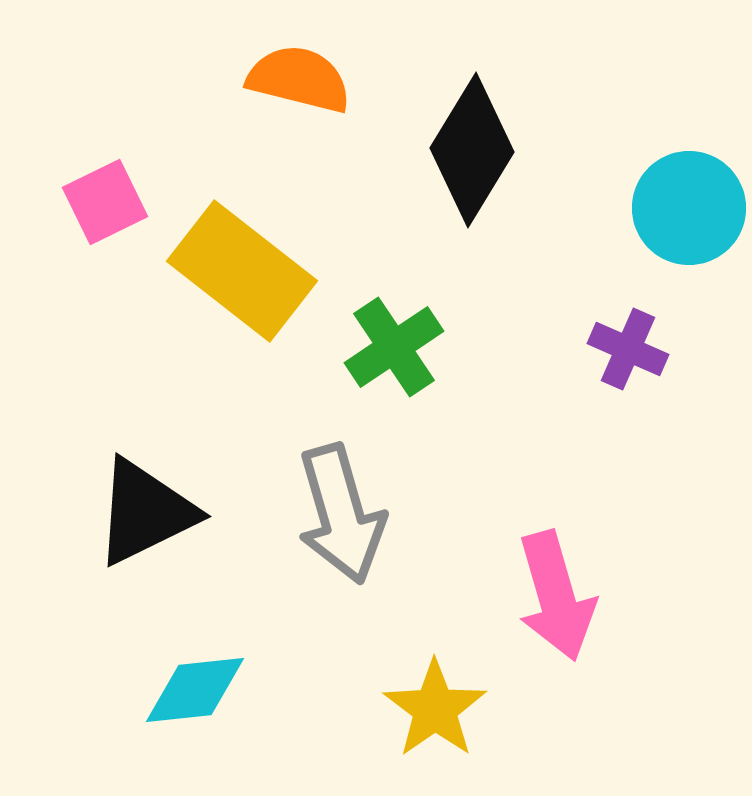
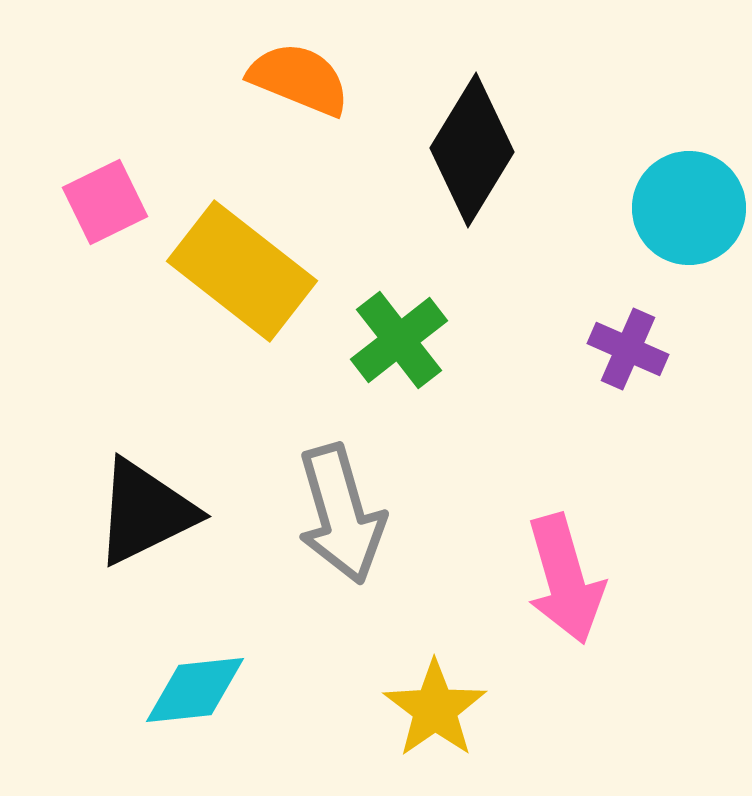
orange semicircle: rotated 8 degrees clockwise
green cross: moved 5 px right, 7 px up; rotated 4 degrees counterclockwise
pink arrow: moved 9 px right, 17 px up
